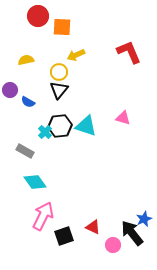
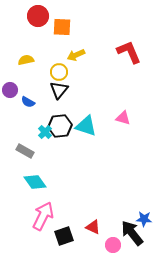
blue star: rotated 28 degrees clockwise
